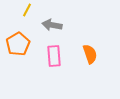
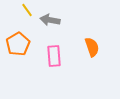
yellow line: rotated 64 degrees counterclockwise
gray arrow: moved 2 px left, 5 px up
orange semicircle: moved 2 px right, 7 px up
